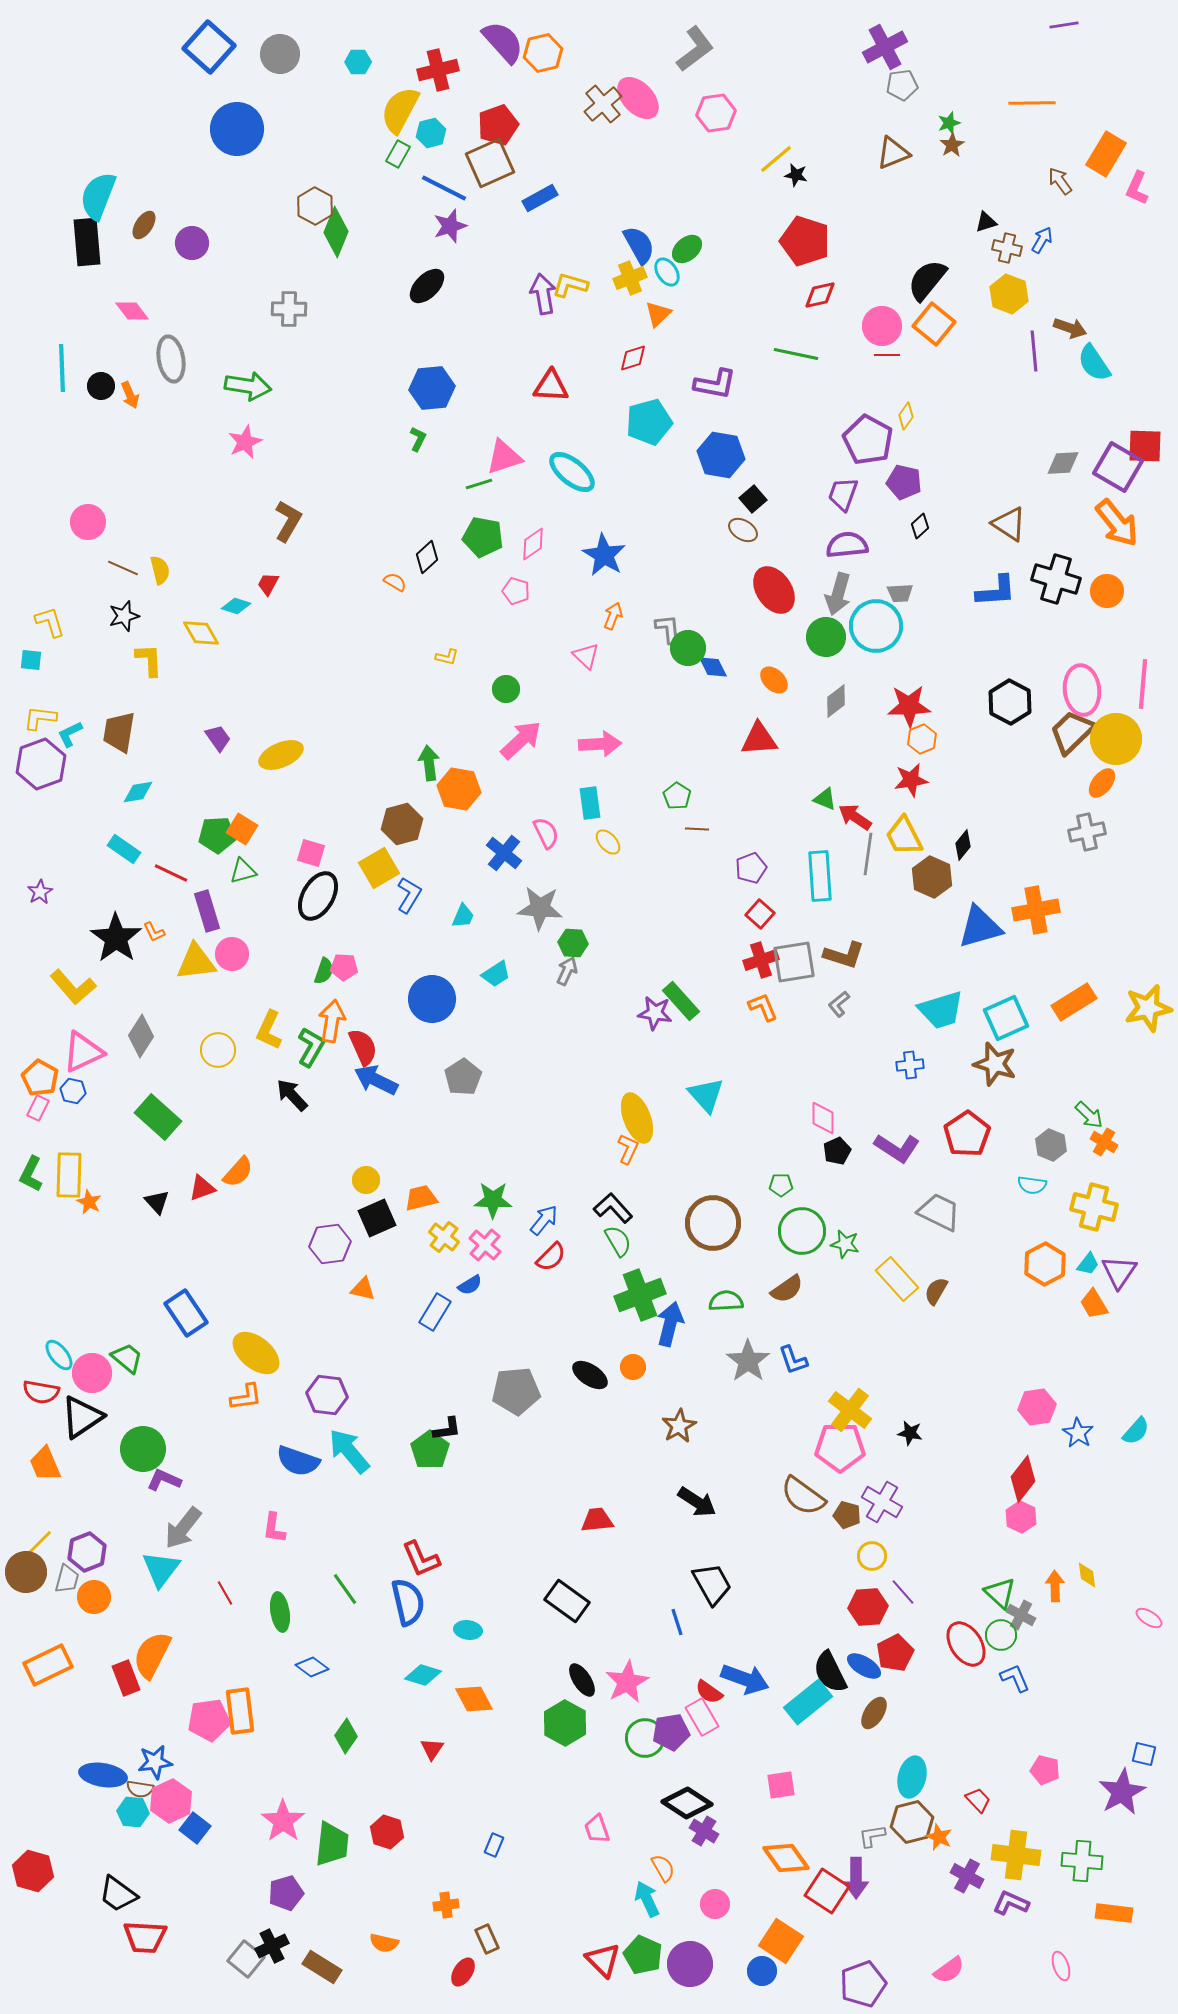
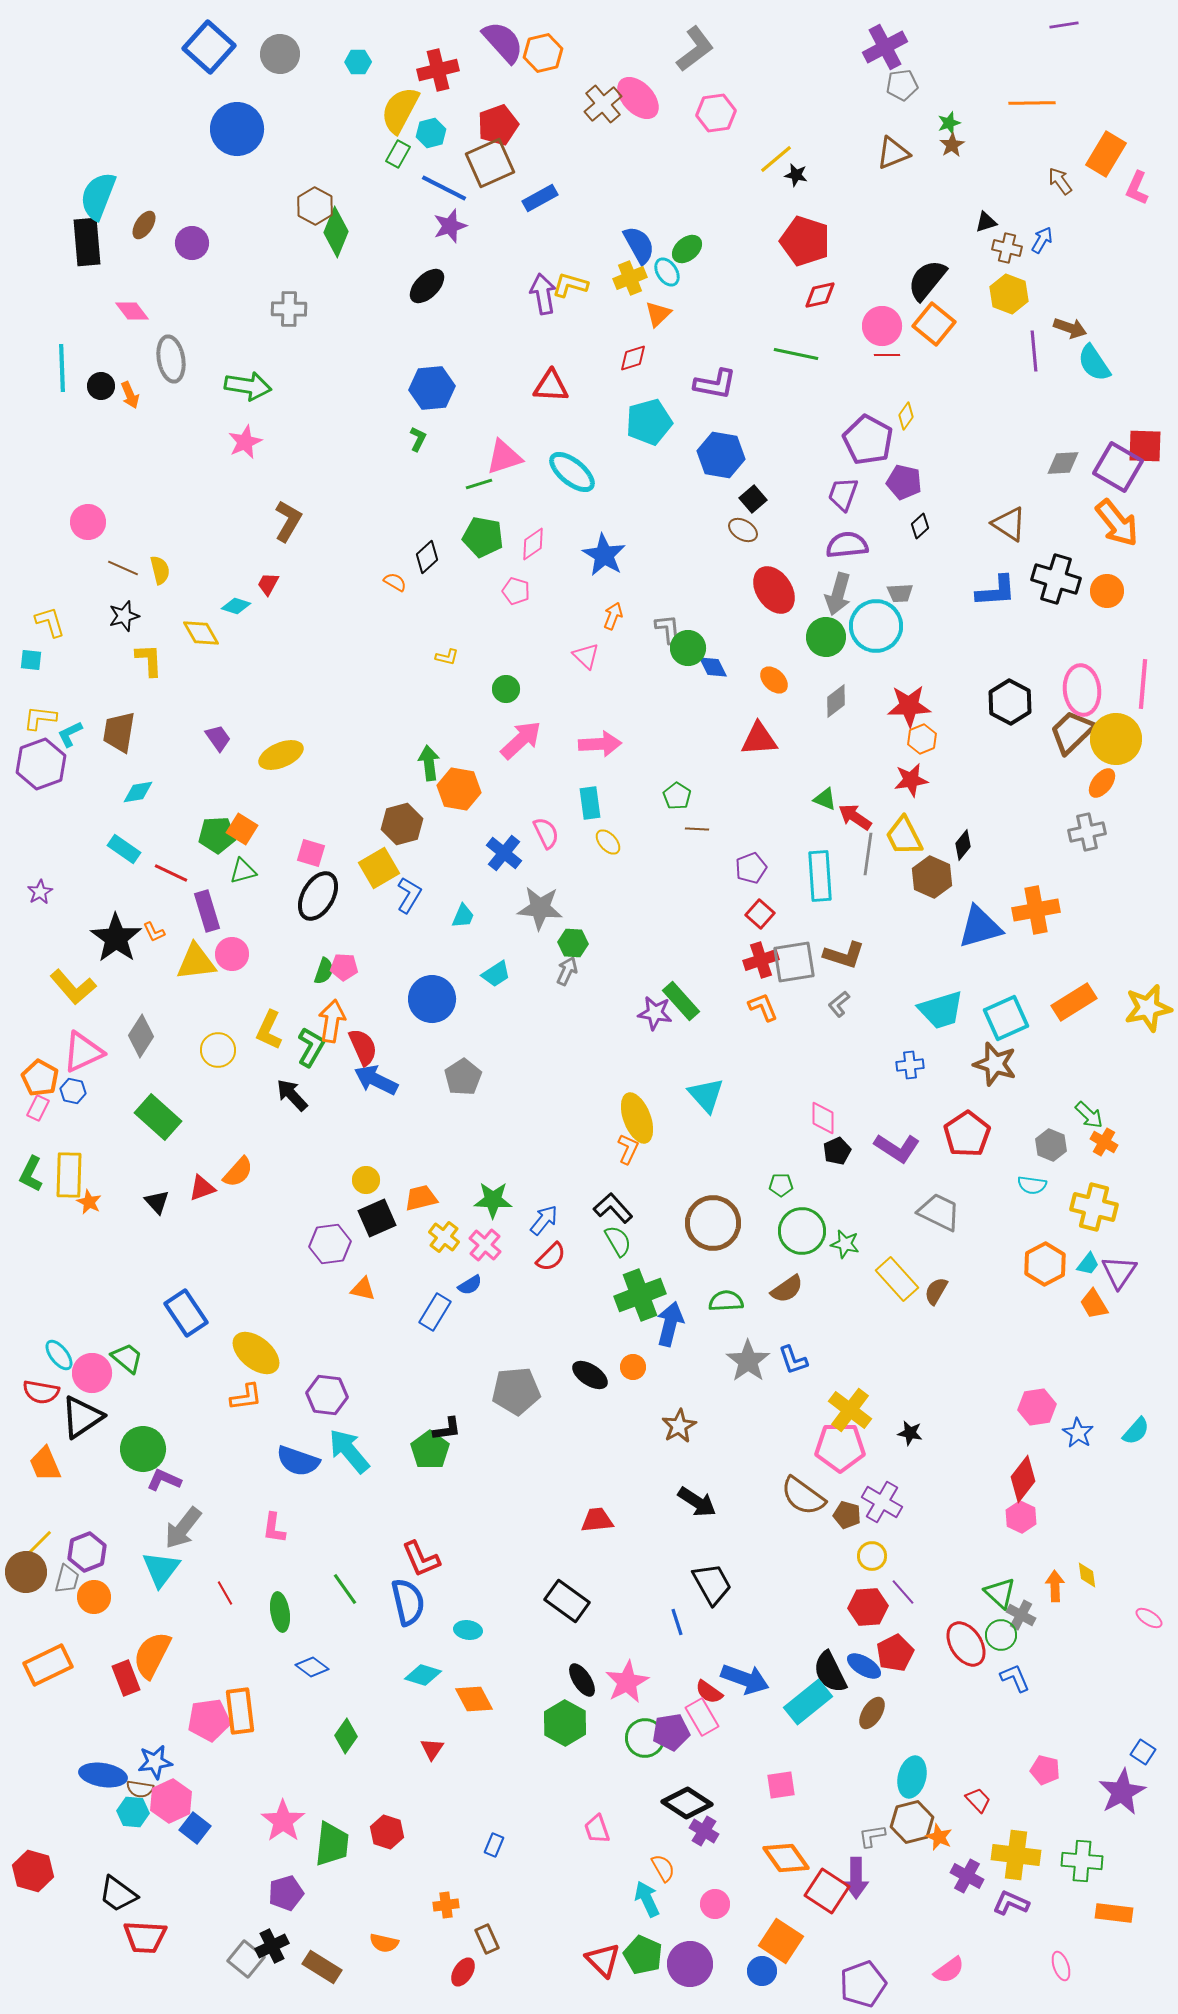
brown ellipse at (874, 1713): moved 2 px left
blue square at (1144, 1754): moved 1 px left, 2 px up; rotated 20 degrees clockwise
